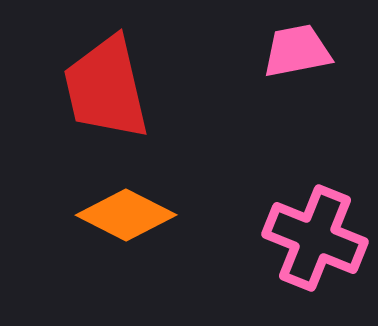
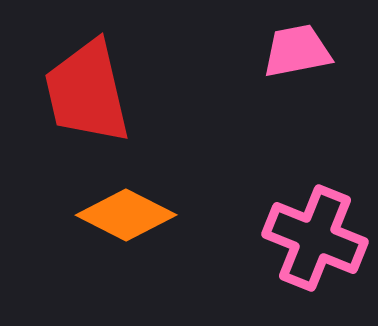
red trapezoid: moved 19 px left, 4 px down
